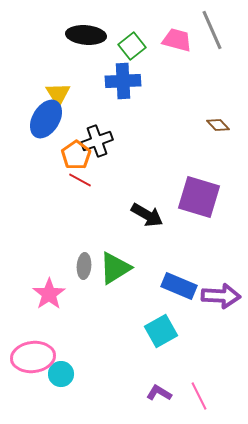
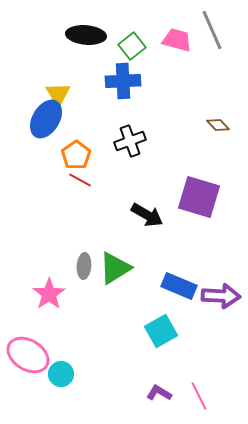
black cross: moved 33 px right
pink ellipse: moved 5 px left, 2 px up; rotated 39 degrees clockwise
